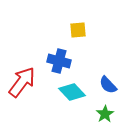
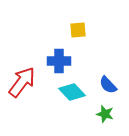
blue cross: rotated 15 degrees counterclockwise
green star: rotated 24 degrees counterclockwise
